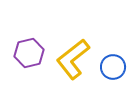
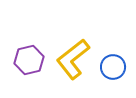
purple hexagon: moved 7 px down
